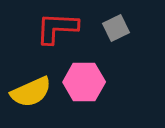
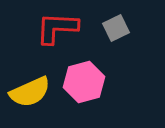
pink hexagon: rotated 15 degrees counterclockwise
yellow semicircle: moved 1 px left
